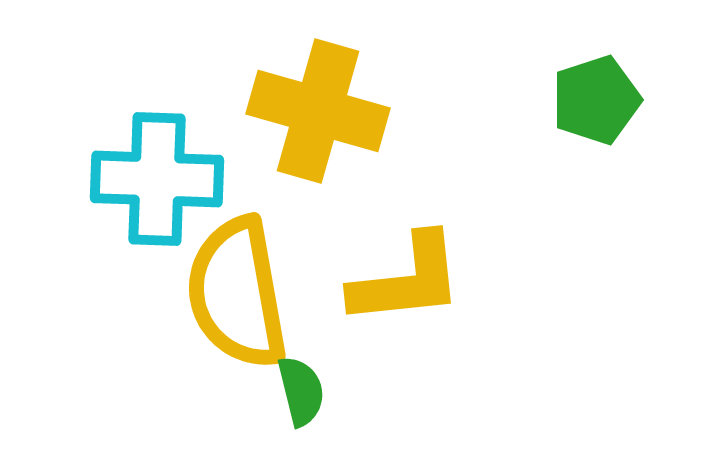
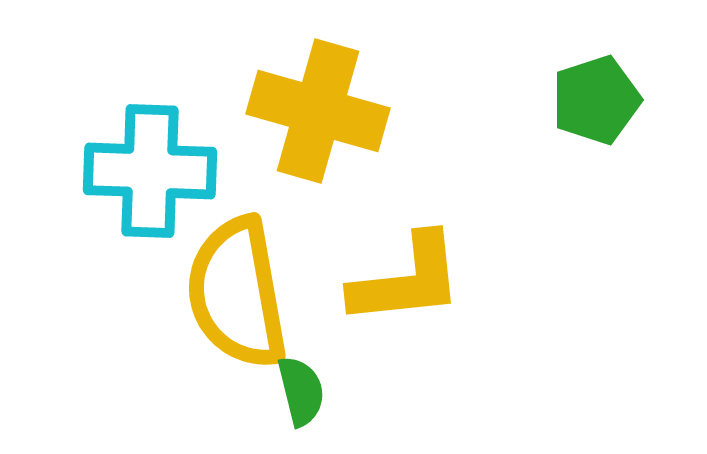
cyan cross: moved 7 px left, 8 px up
